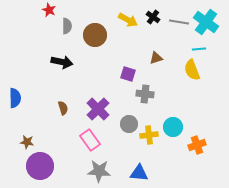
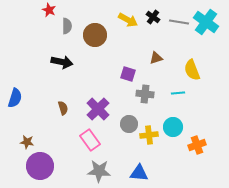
cyan line: moved 21 px left, 44 px down
blue semicircle: rotated 18 degrees clockwise
